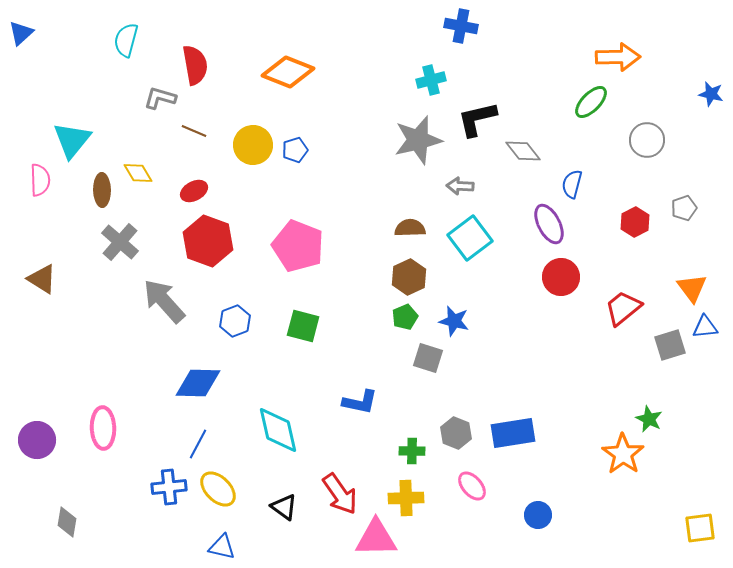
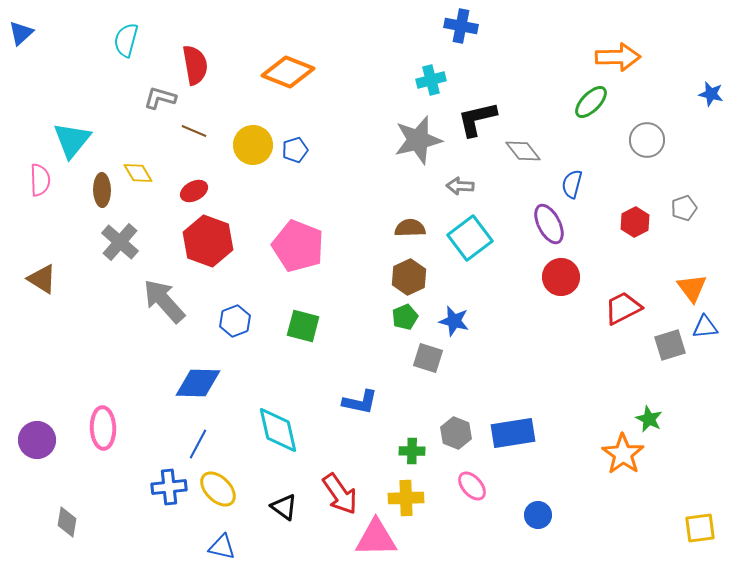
red trapezoid at (623, 308): rotated 12 degrees clockwise
